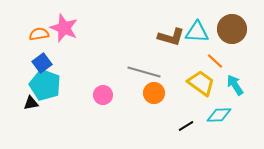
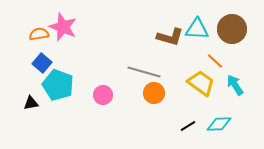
pink star: moved 1 px left, 1 px up
cyan triangle: moved 3 px up
brown L-shape: moved 1 px left
blue square: rotated 12 degrees counterclockwise
cyan pentagon: moved 13 px right
cyan diamond: moved 9 px down
black line: moved 2 px right
